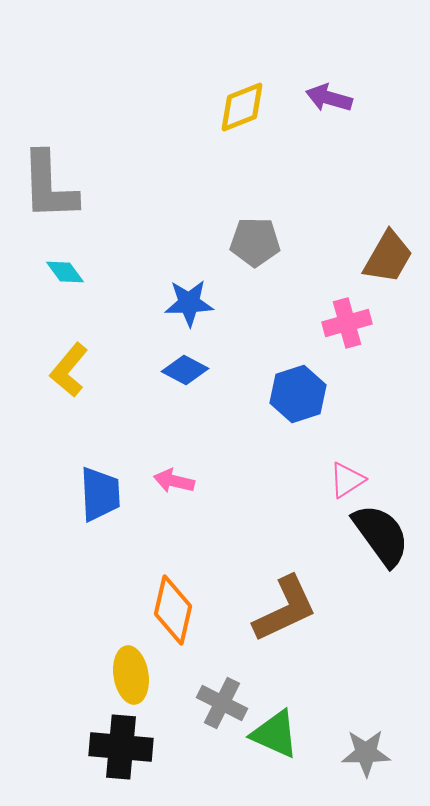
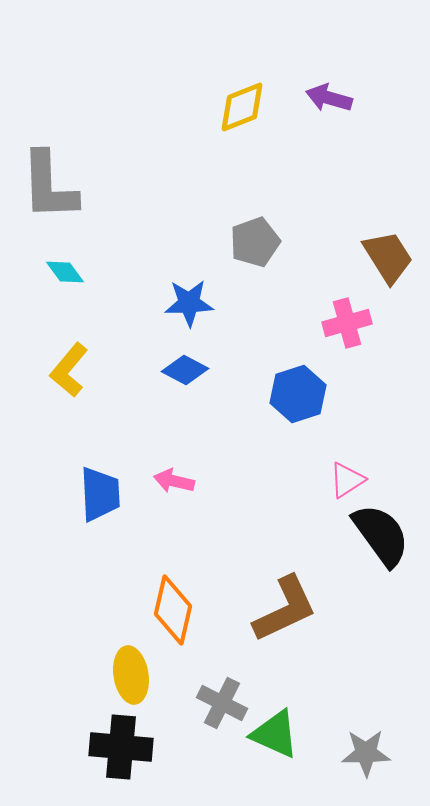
gray pentagon: rotated 21 degrees counterclockwise
brown trapezoid: rotated 62 degrees counterclockwise
